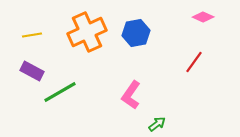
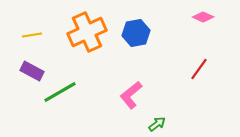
red line: moved 5 px right, 7 px down
pink L-shape: rotated 16 degrees clockwise
